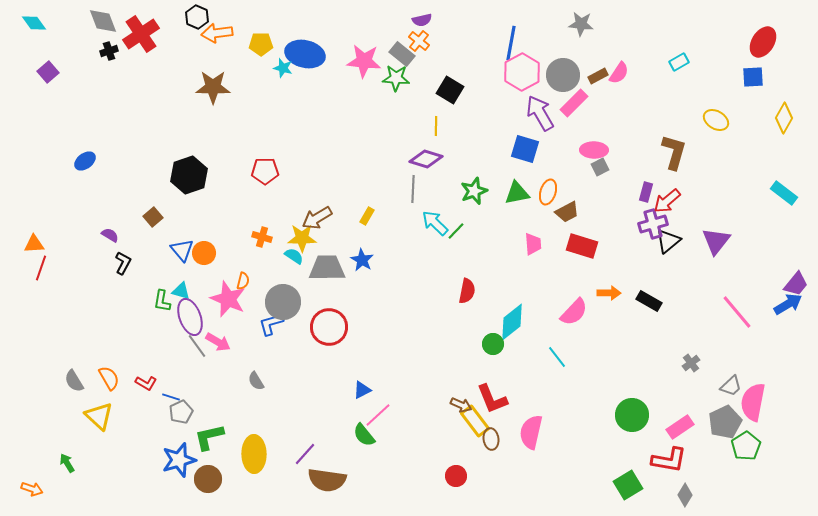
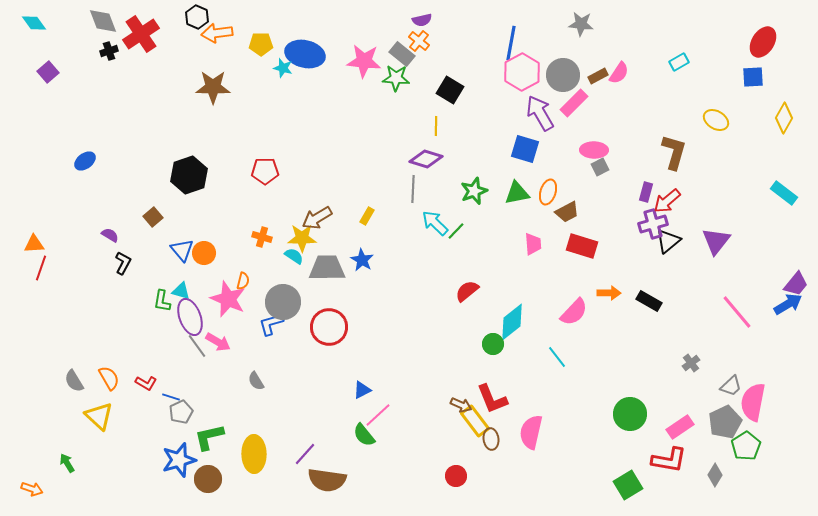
red semicircle at (467, 291): rotated 140 degrees counterclockwise
green circle at (632, 415): moved 2 px left, 1 px up
gray diamond at (685, 495): moved 30 px right, 20 px up
